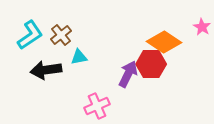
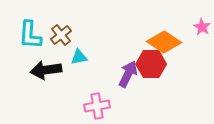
cyan L-shape: rotated 128 degrees clockwise
pink cross: rotated 15 degrees clockwise
